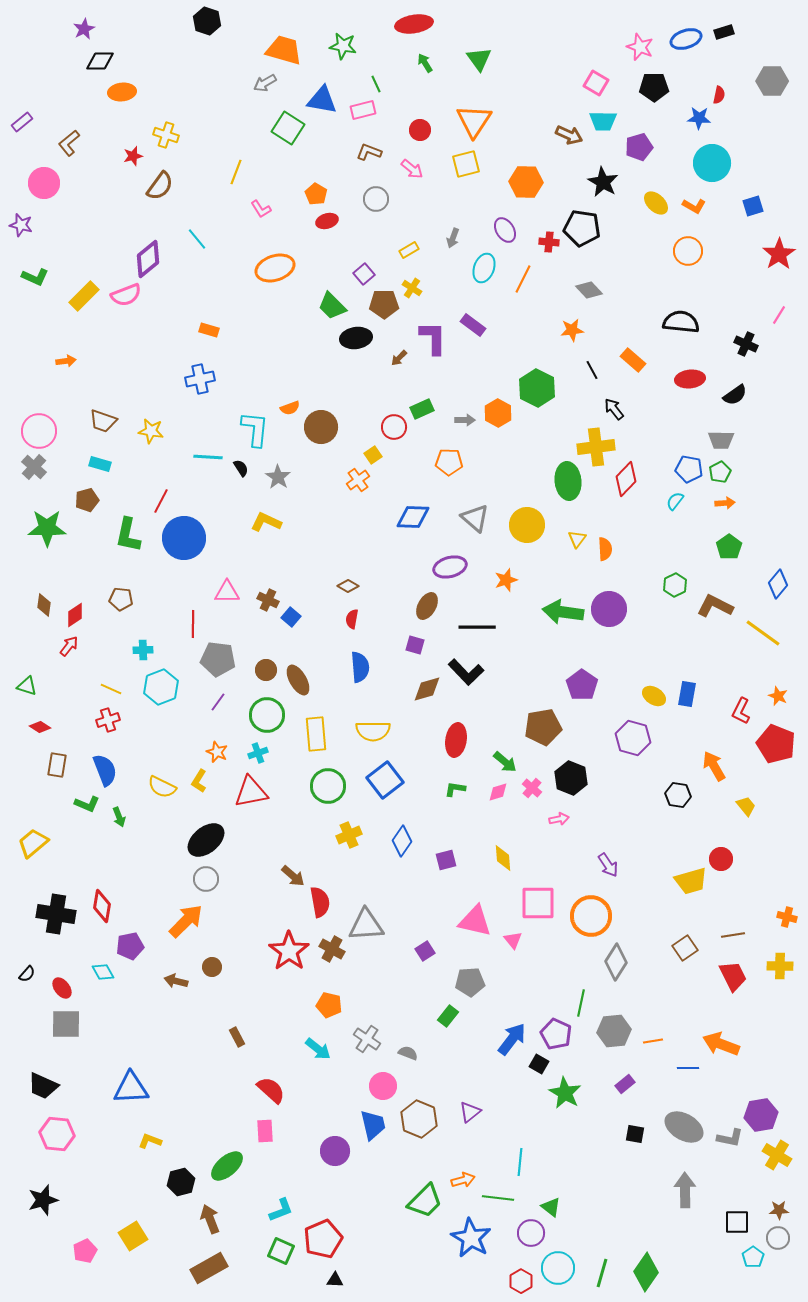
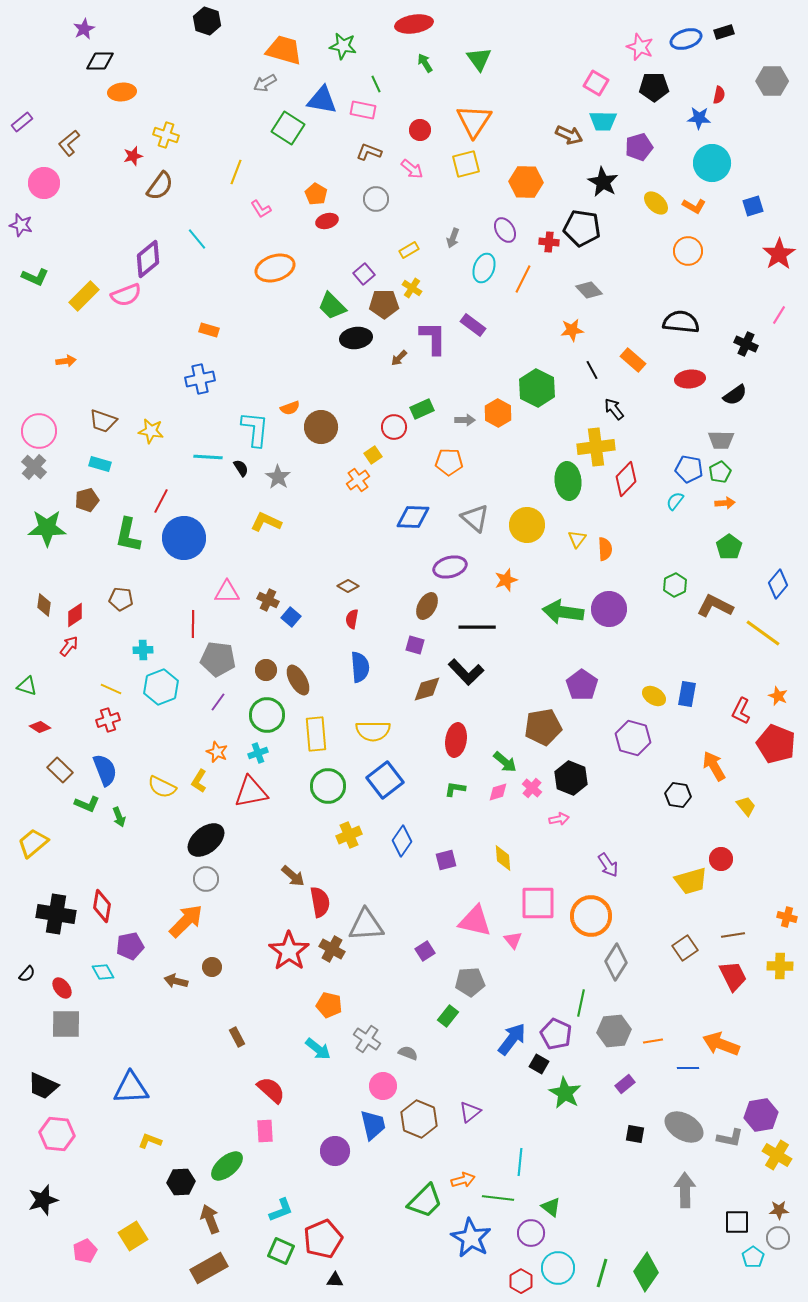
pink rectangle at (363, 110): rotated 25 degrees clockwise
brown rectangle at (57, 765): moved 3 px right, 5 px down; rotated 55 degrees counterclockwise
black hexagon at (181, 1182): rotated 12 degrees clockwise
